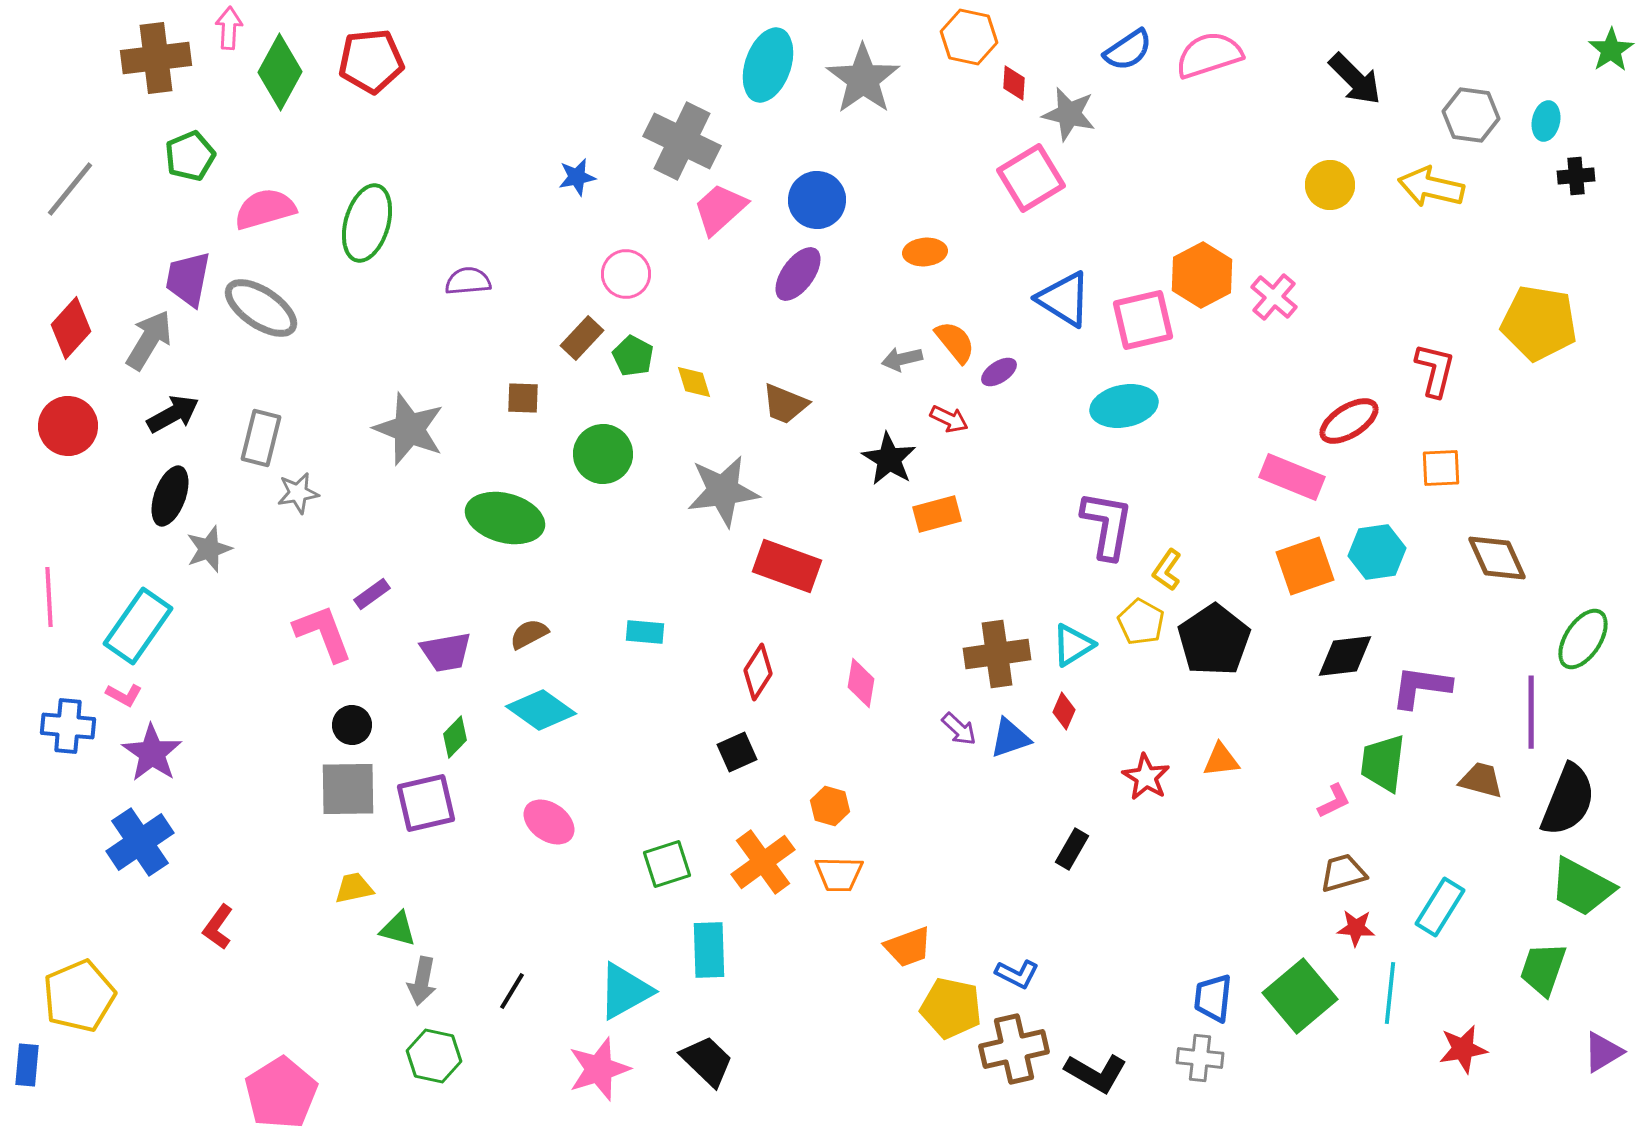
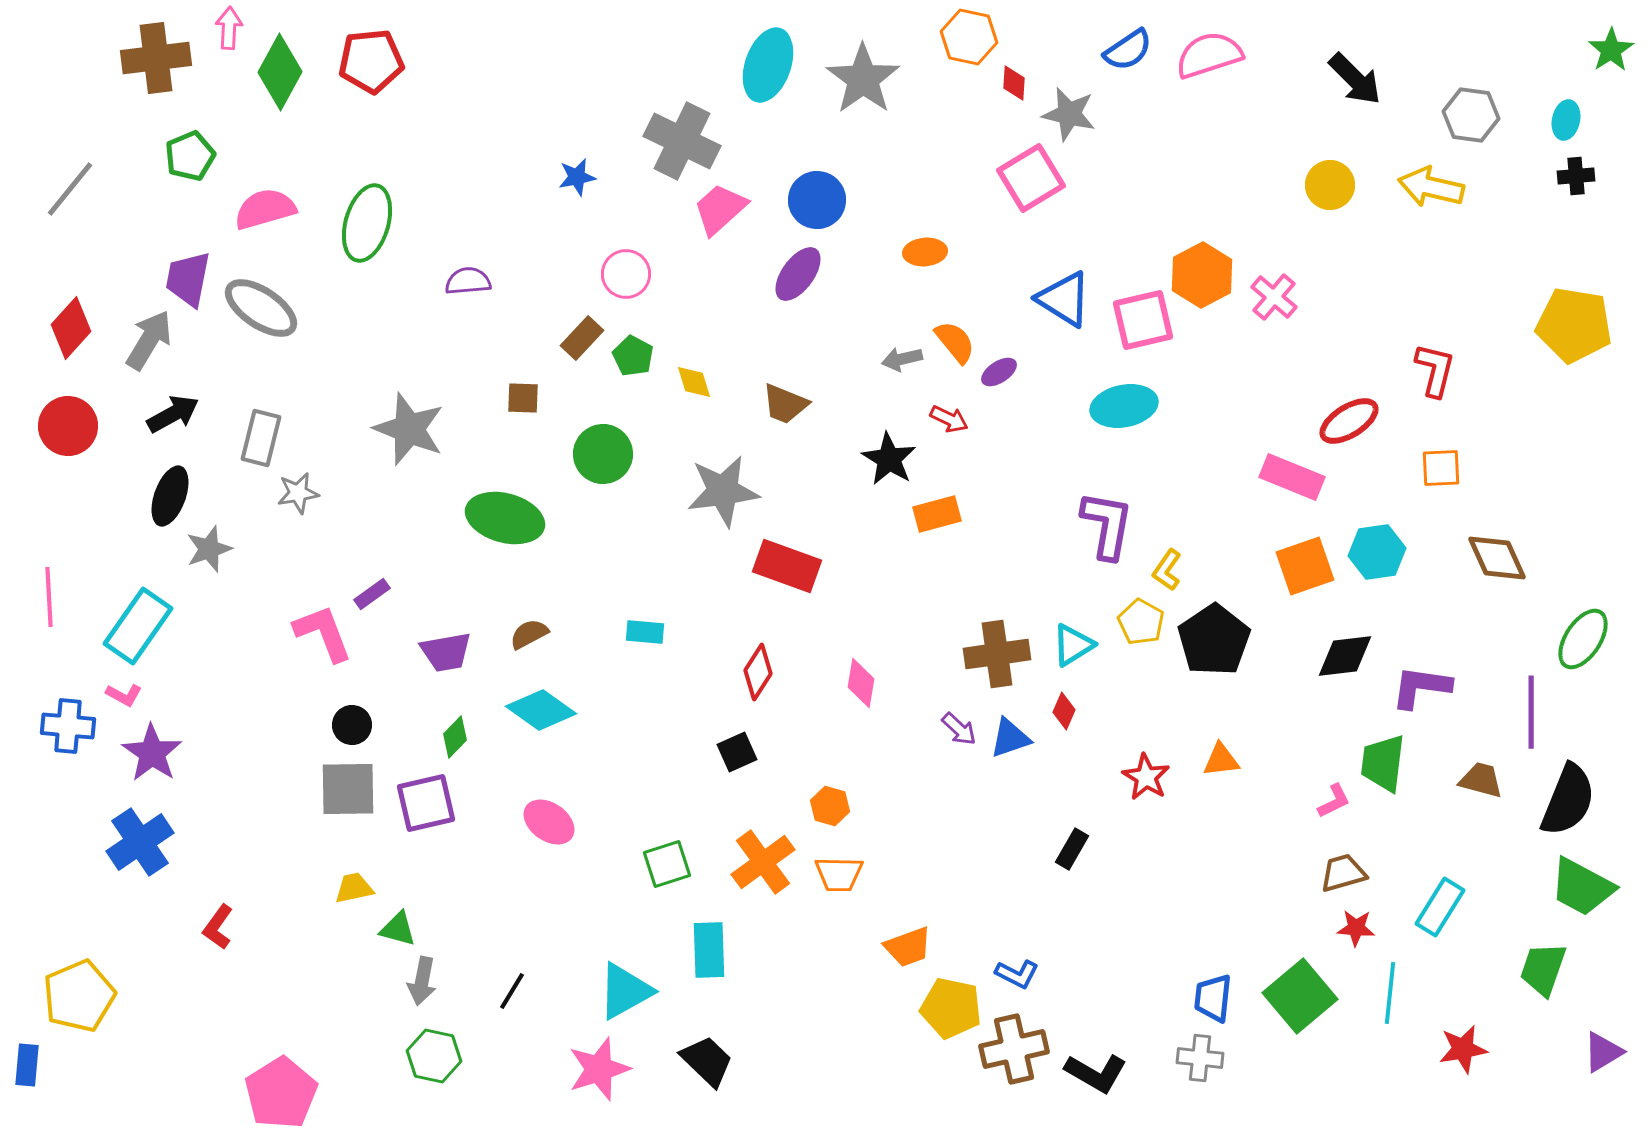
cyan ellipse at (1546, 121): moved 20 px right, 1 px up
yellow pentagon at (1539, 323): moved 35 px right, 2 px down
